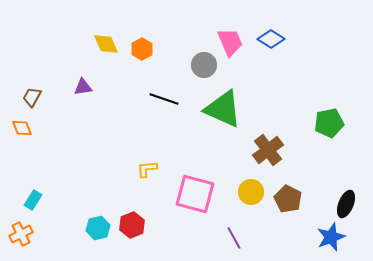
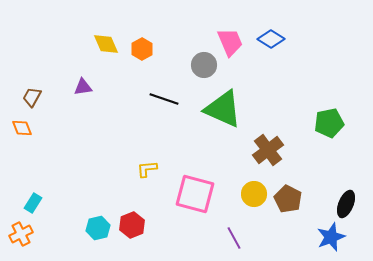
yellow circle: moved 3 px right, 2 px down
cyan rectangle: moved 3 px down
